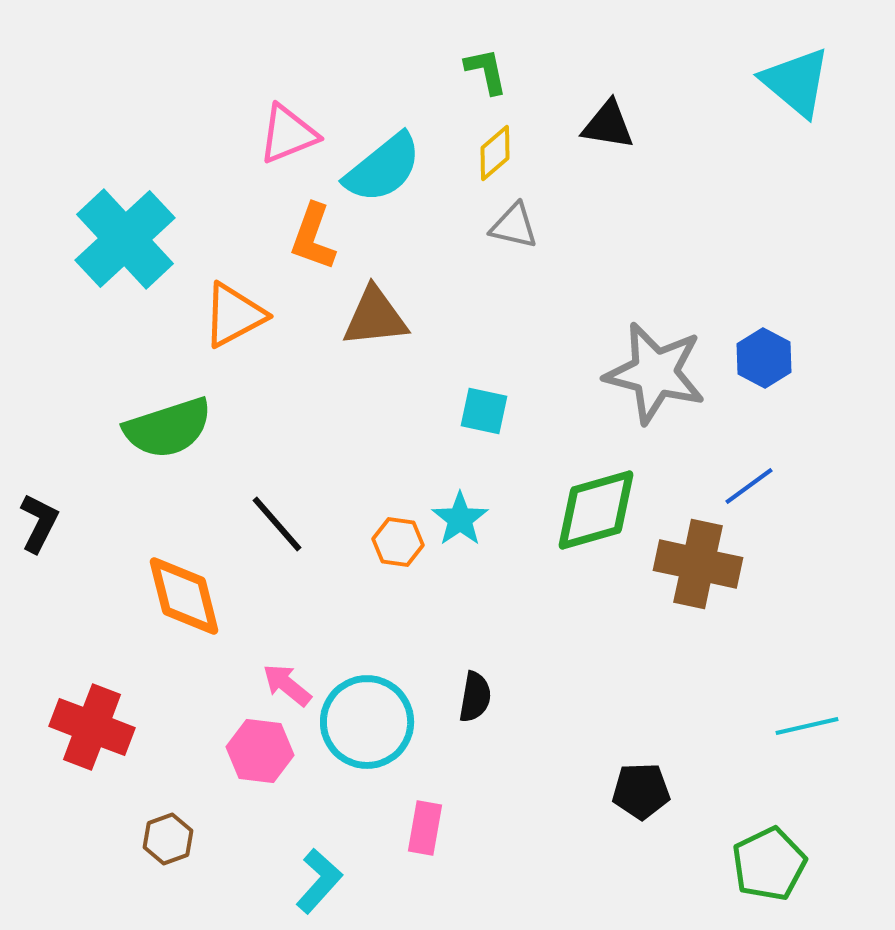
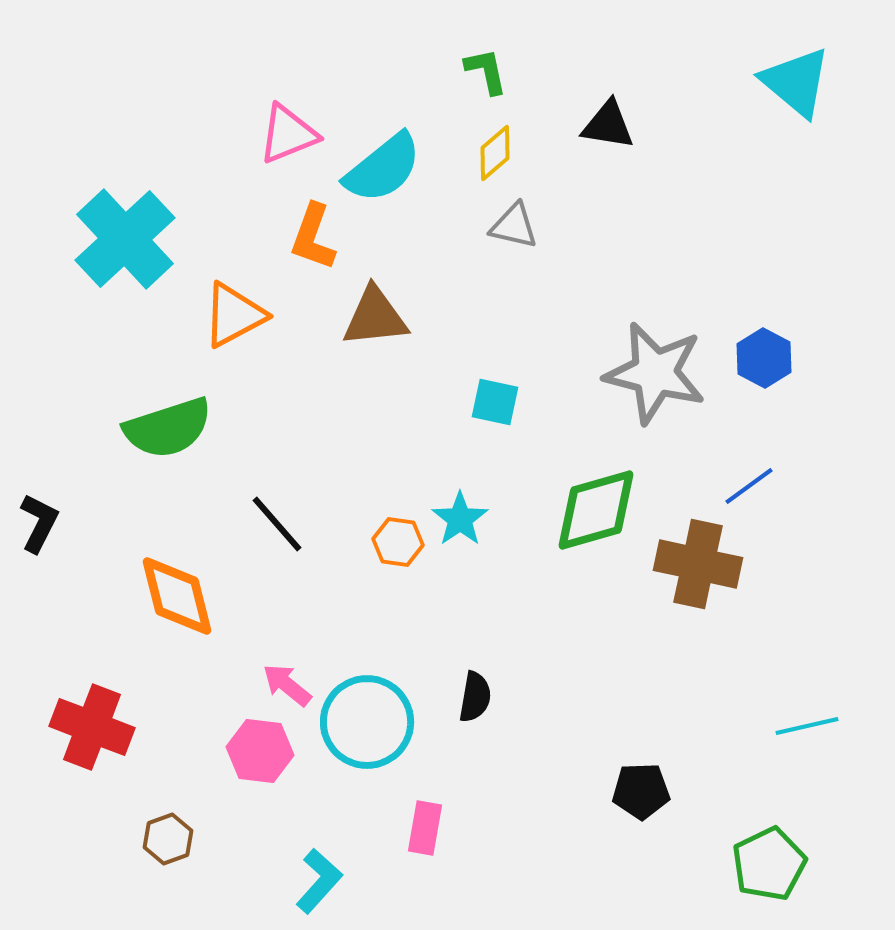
cyan square: moved 11 px right, 9 px up
orange diamond: moved 7 px left
